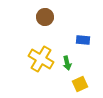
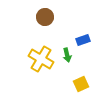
blue rectangle: rotated 24 degrees counterclockwise
green arrow: moved 8 px up
yellow square: moved 1 px right
